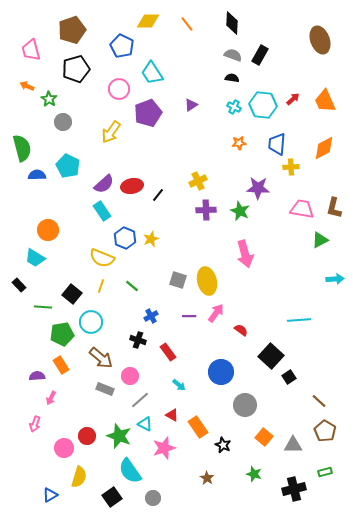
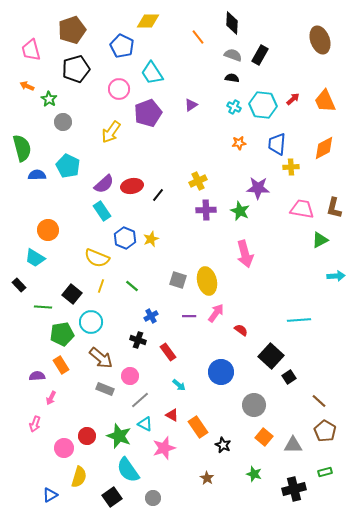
orange line at (187, 24): moved 11 px right, 13 px down
yellow semicircle at (102, 258): moved 5 px left
cyan arrow at (335, 279): moved 1 px right, 3 px up
gray circle at (245, 405): moved 9 px right
cyan semicircle at (130, 471): moved 2 px left, 1 px up
